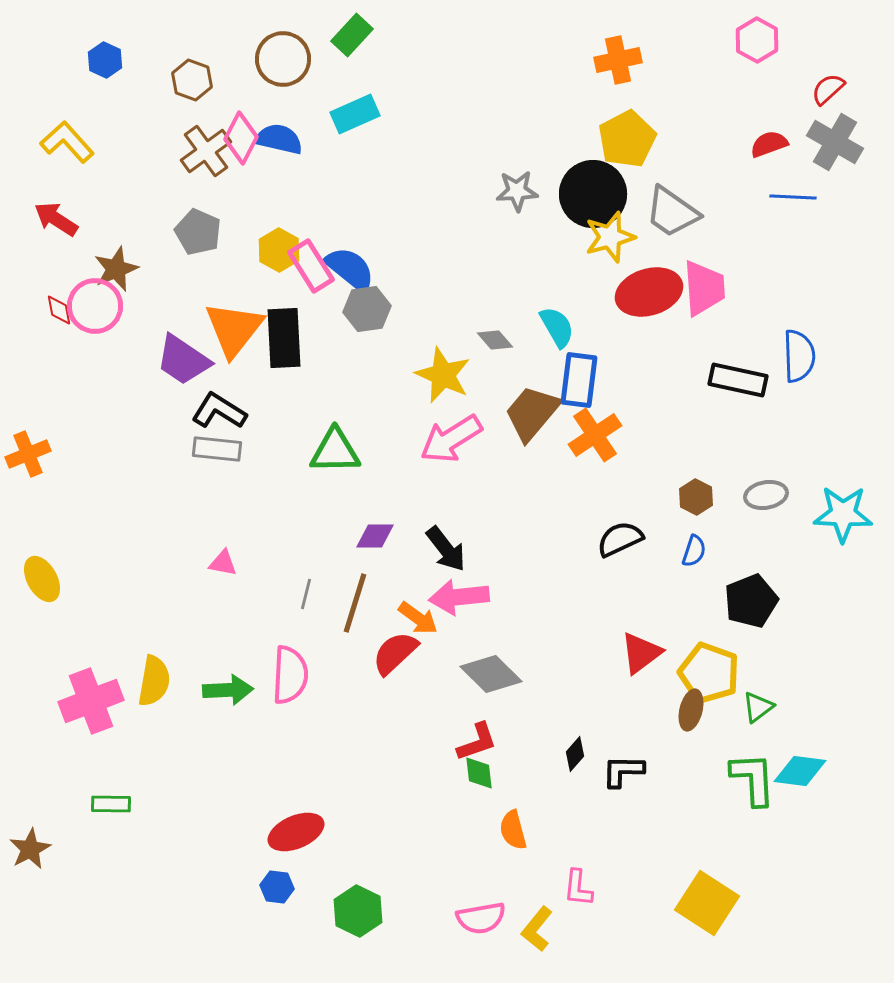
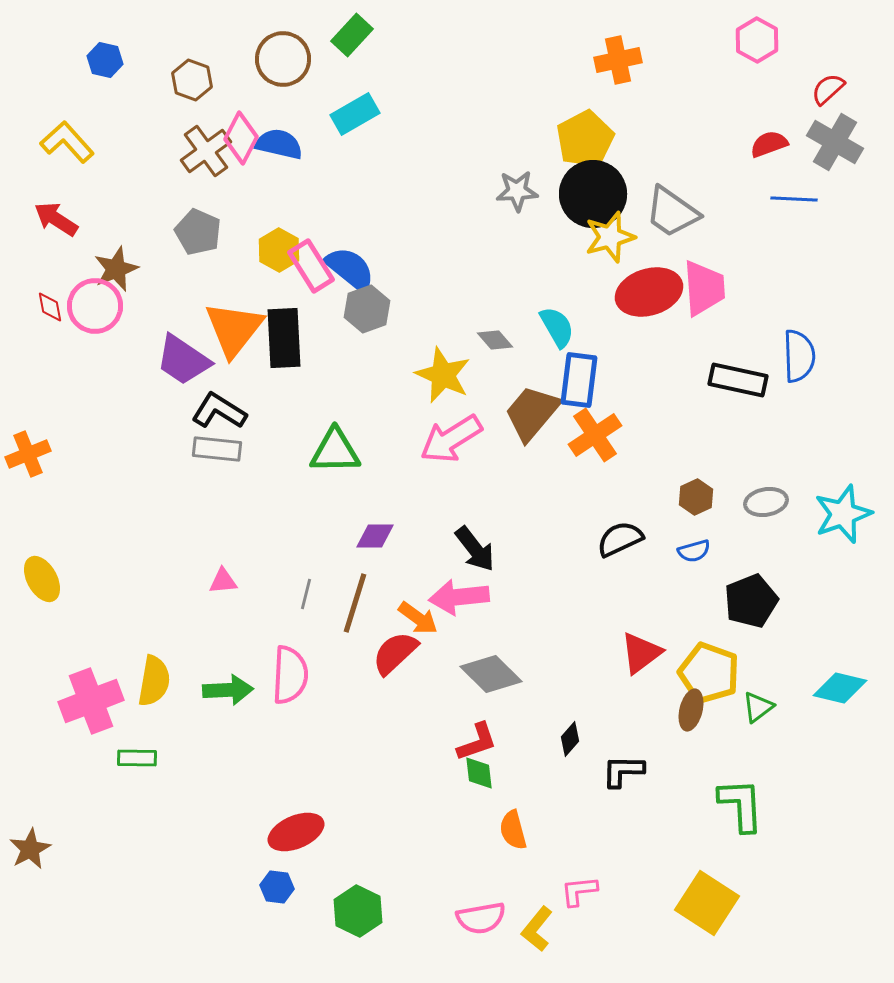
blue hexagon at (105, 60): rotated 12 degrees counterclockwise
cyan rectangle at (355, 114): rotated 6 degrees counterclockwise
blue semicircle at (279, 139): moved 5 px down
yellow pentagon at (627, 139): moved 42 px left
blue line at (793, 197): moved 1 px right, 2 px down
gray hexagon at (367, 309): rotated 12 degrees counterclockwise
red diamond at (59, 310): moved 9 px left, 3 px up
gray ellipse at (766, 495): moved 7 px down
brown hexagon at (696, 497): rotated 8 degrees clockwise
cyan star at (843, 514): rotated 22 degrees counterclockwise
black arrow at (446, 549): moved 29 px right
blue semicircle at (694, 551): rotated 56 degrees clockwise
pink triangle at (223, 563): moved 18 px down; rotated 16 degrees counterclockwise
black diamond at (575, 754): moved 5 px left, 15 px up
cyan diamond at (800, 771): moved 40 px right, 83 px up; rotated 6 degrees clockwise
green L-shape at (753, 779): moved 12 px left, 26 px down
green rectangle at (111, 804): moved 26 px right, 46 px up
pink L-shape at (578, 888): moved 1 px right, 3 px down; rotated 78 degrees clockwise
